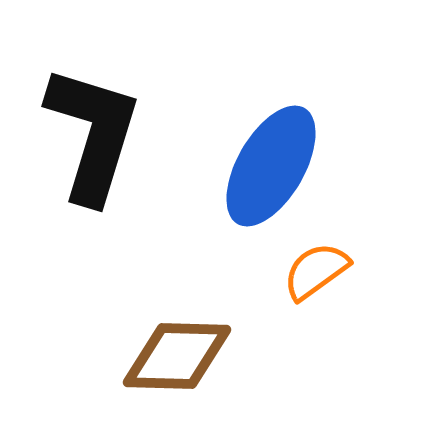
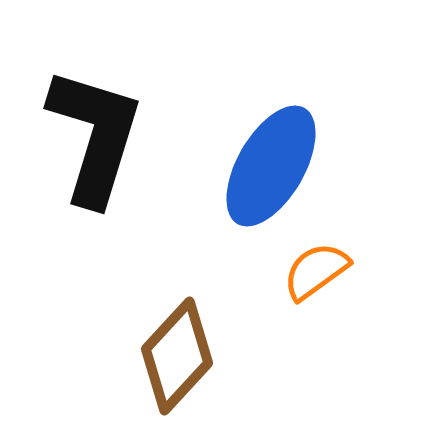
black L-shape: moved 2 px right, 2 px down
brown diamond: rotated 49 degrees counterclockwise
